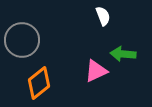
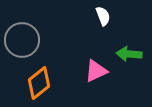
green arrow: moved 6 px right
